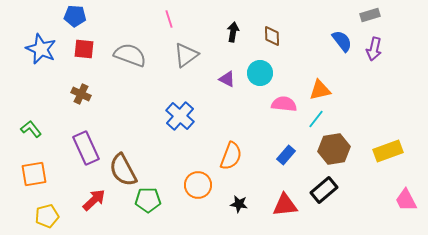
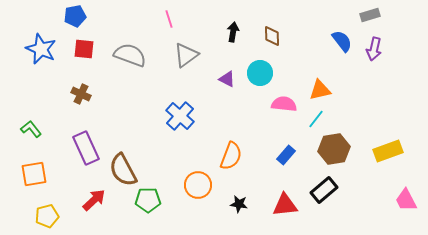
blue pentagon: rotated 15 degrees counterclockwise
